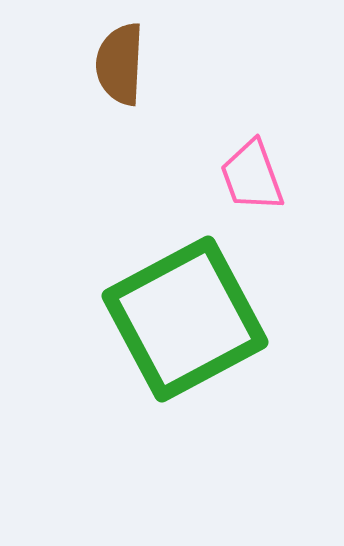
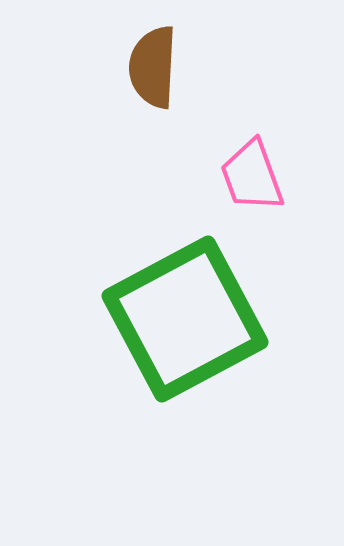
brown semicircle: moved 33 px right, 3 px down
